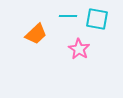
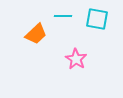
cyan line: moved 5 px left
pink star: moved 3 px left, 10 px down
